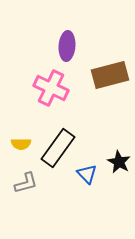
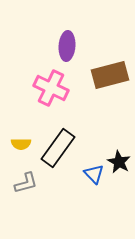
blue triangle: moved 7 px right
